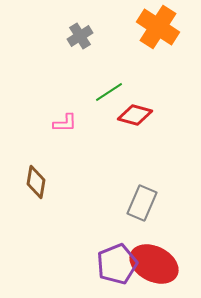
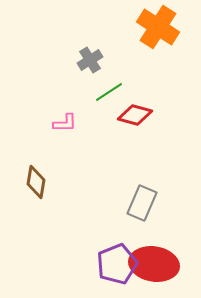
gray cross: moved 10 px right, 24 px down
red ellipse: rotated 18 degrees counterclockwise
